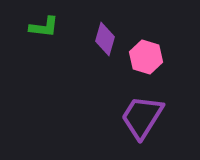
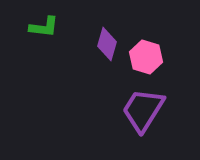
purple diamond: moved 2 px right, 5 px down
purple trapezoid: moved 1 px right, 7 px up
